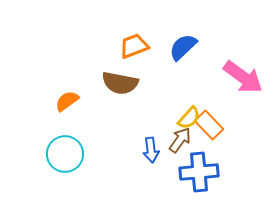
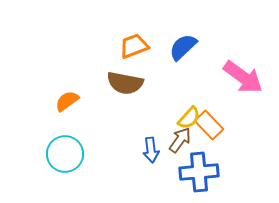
brown semicircle: moved 5 px right
